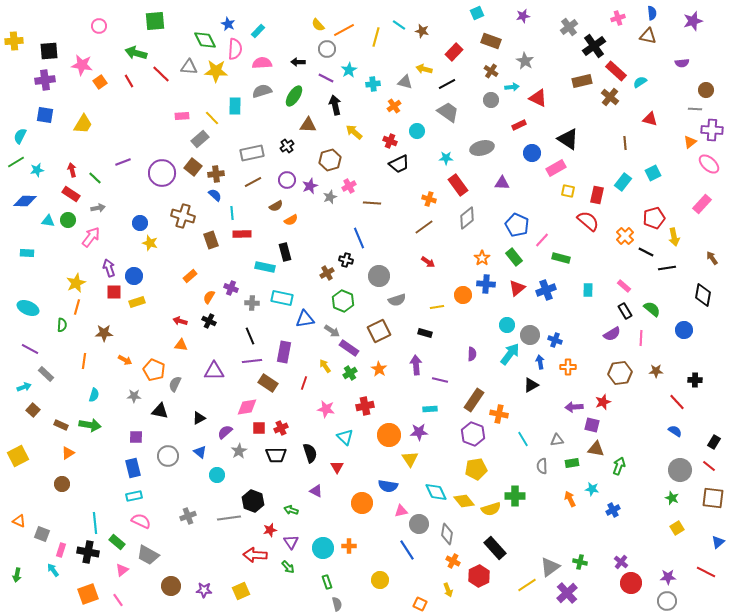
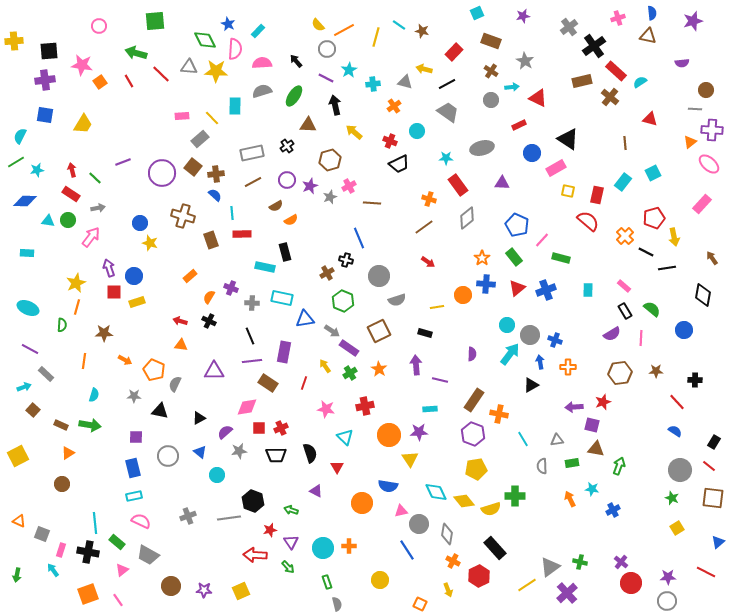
black arrow at (298, 62): moved 2 px left, 1 px up; rotated 48 degrees clockwise
gray star at (239, 451): rotated 21 degrees clockwise
